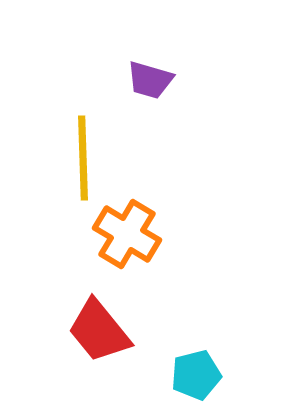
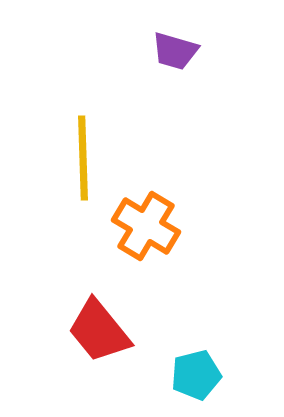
purple trapezoid: moved 25 px right, 29 px up
orange cross: moved 19 px right, 8 px up
